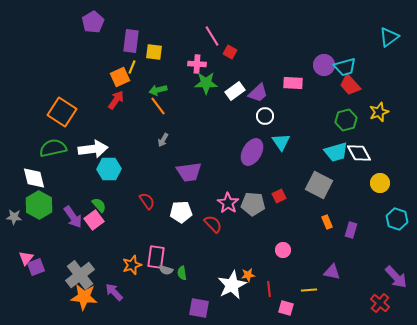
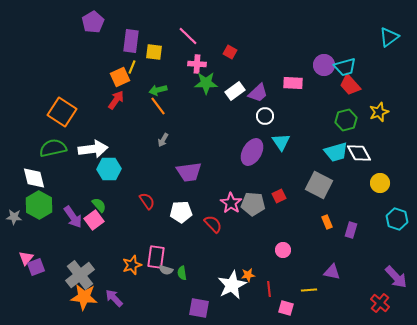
pink line at (212, 36): moved 24 px left; rotated 15 degrees counterclockwise
pink star at (228, 203): moved 3 px right
purple arrow at (114, 292): moved 6 px down
